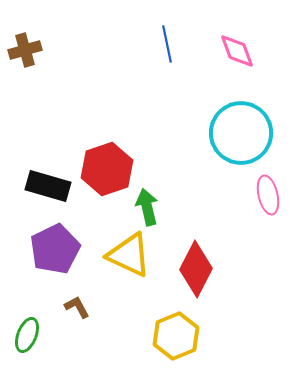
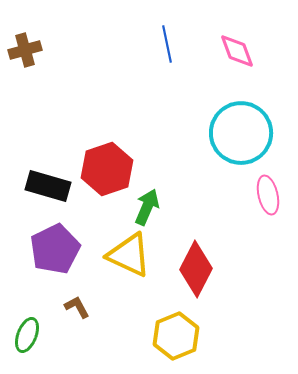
green arrow: rotated 36 degrees clockwise
